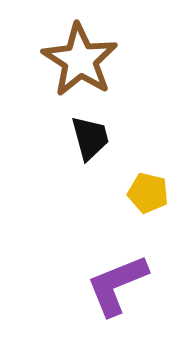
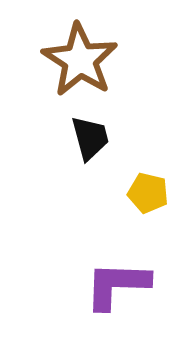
purple L-shape: rotated 24 degrees clockwise
